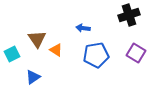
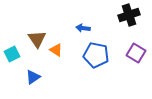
blue pentagon: rotated 20 degrees clockwise
